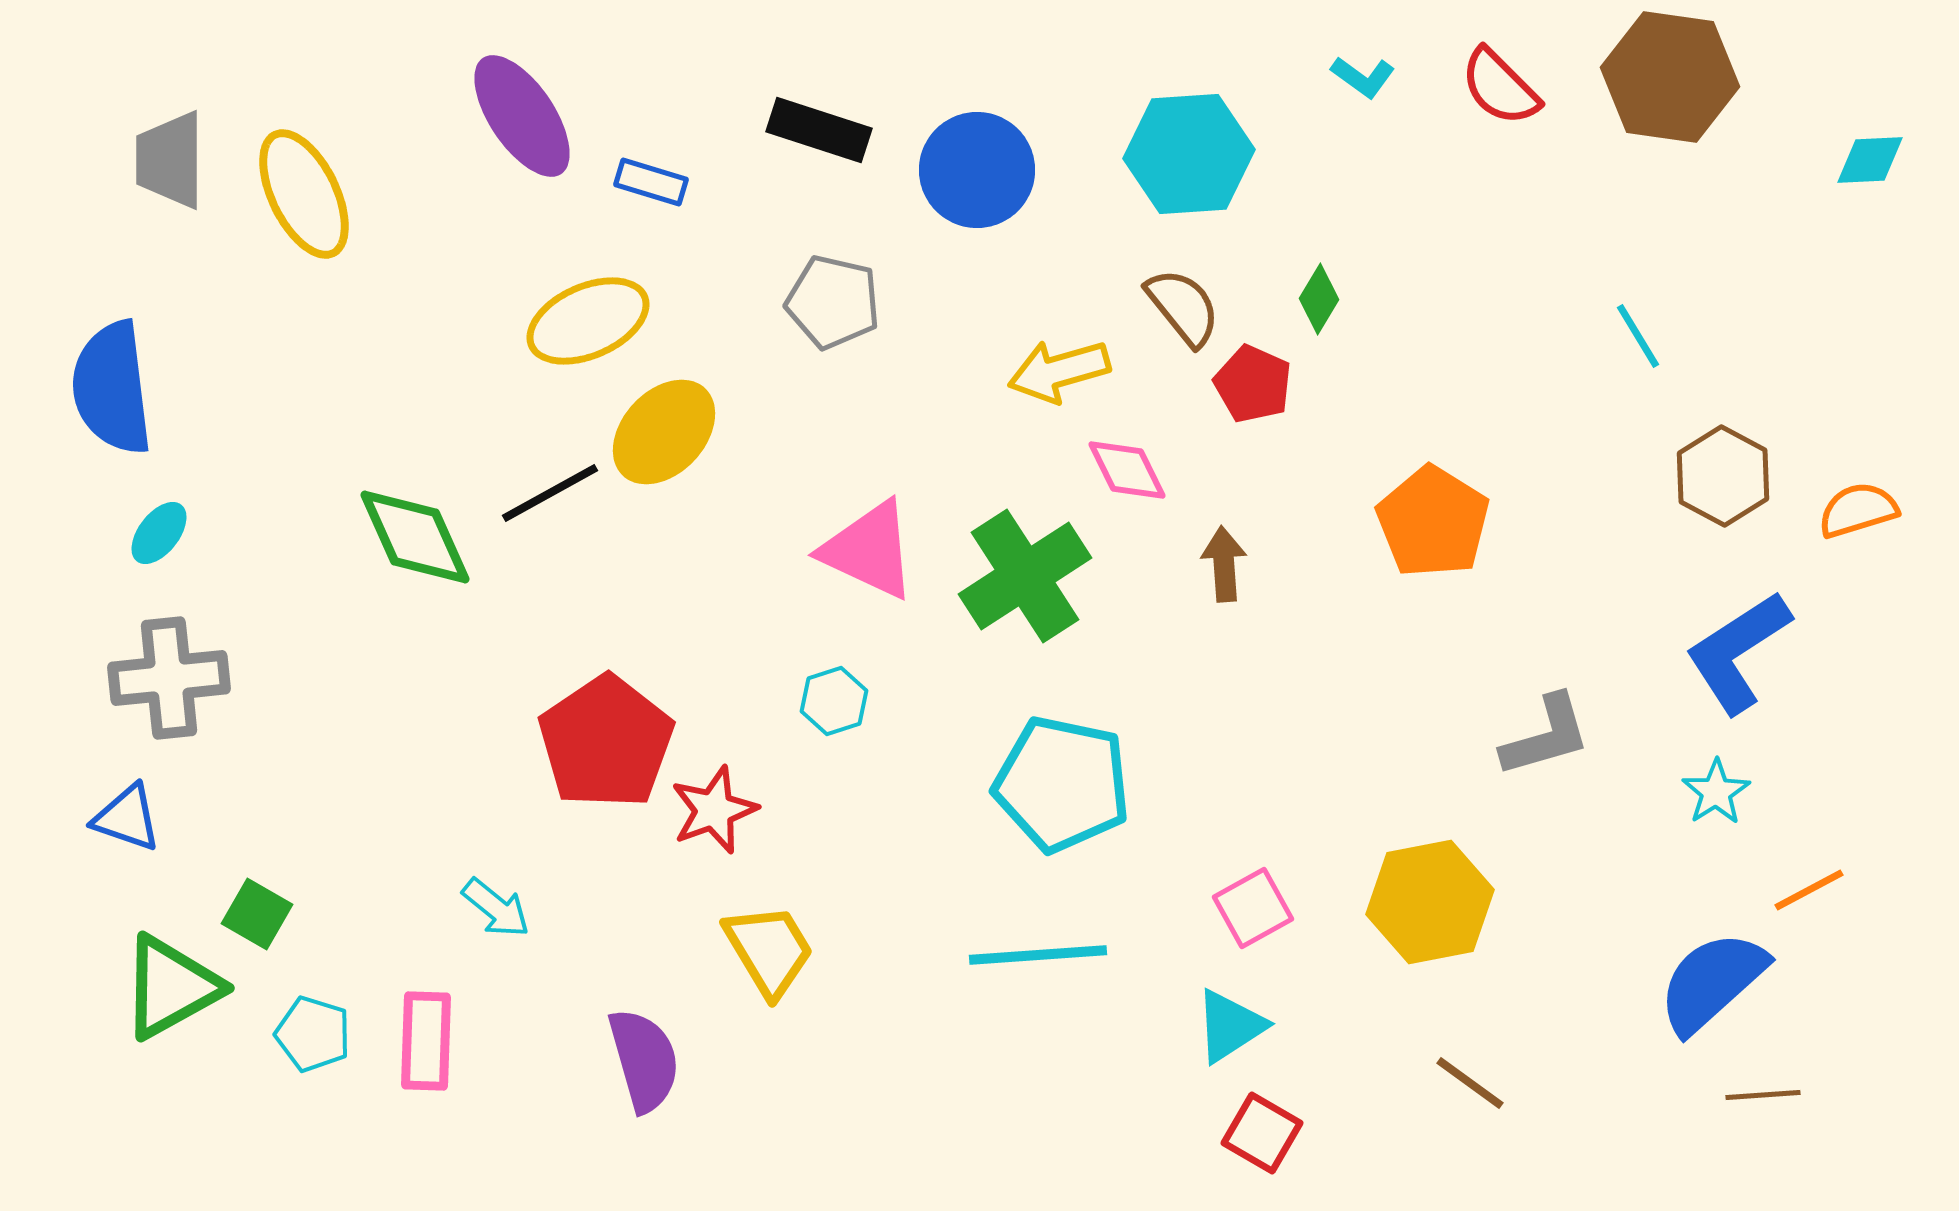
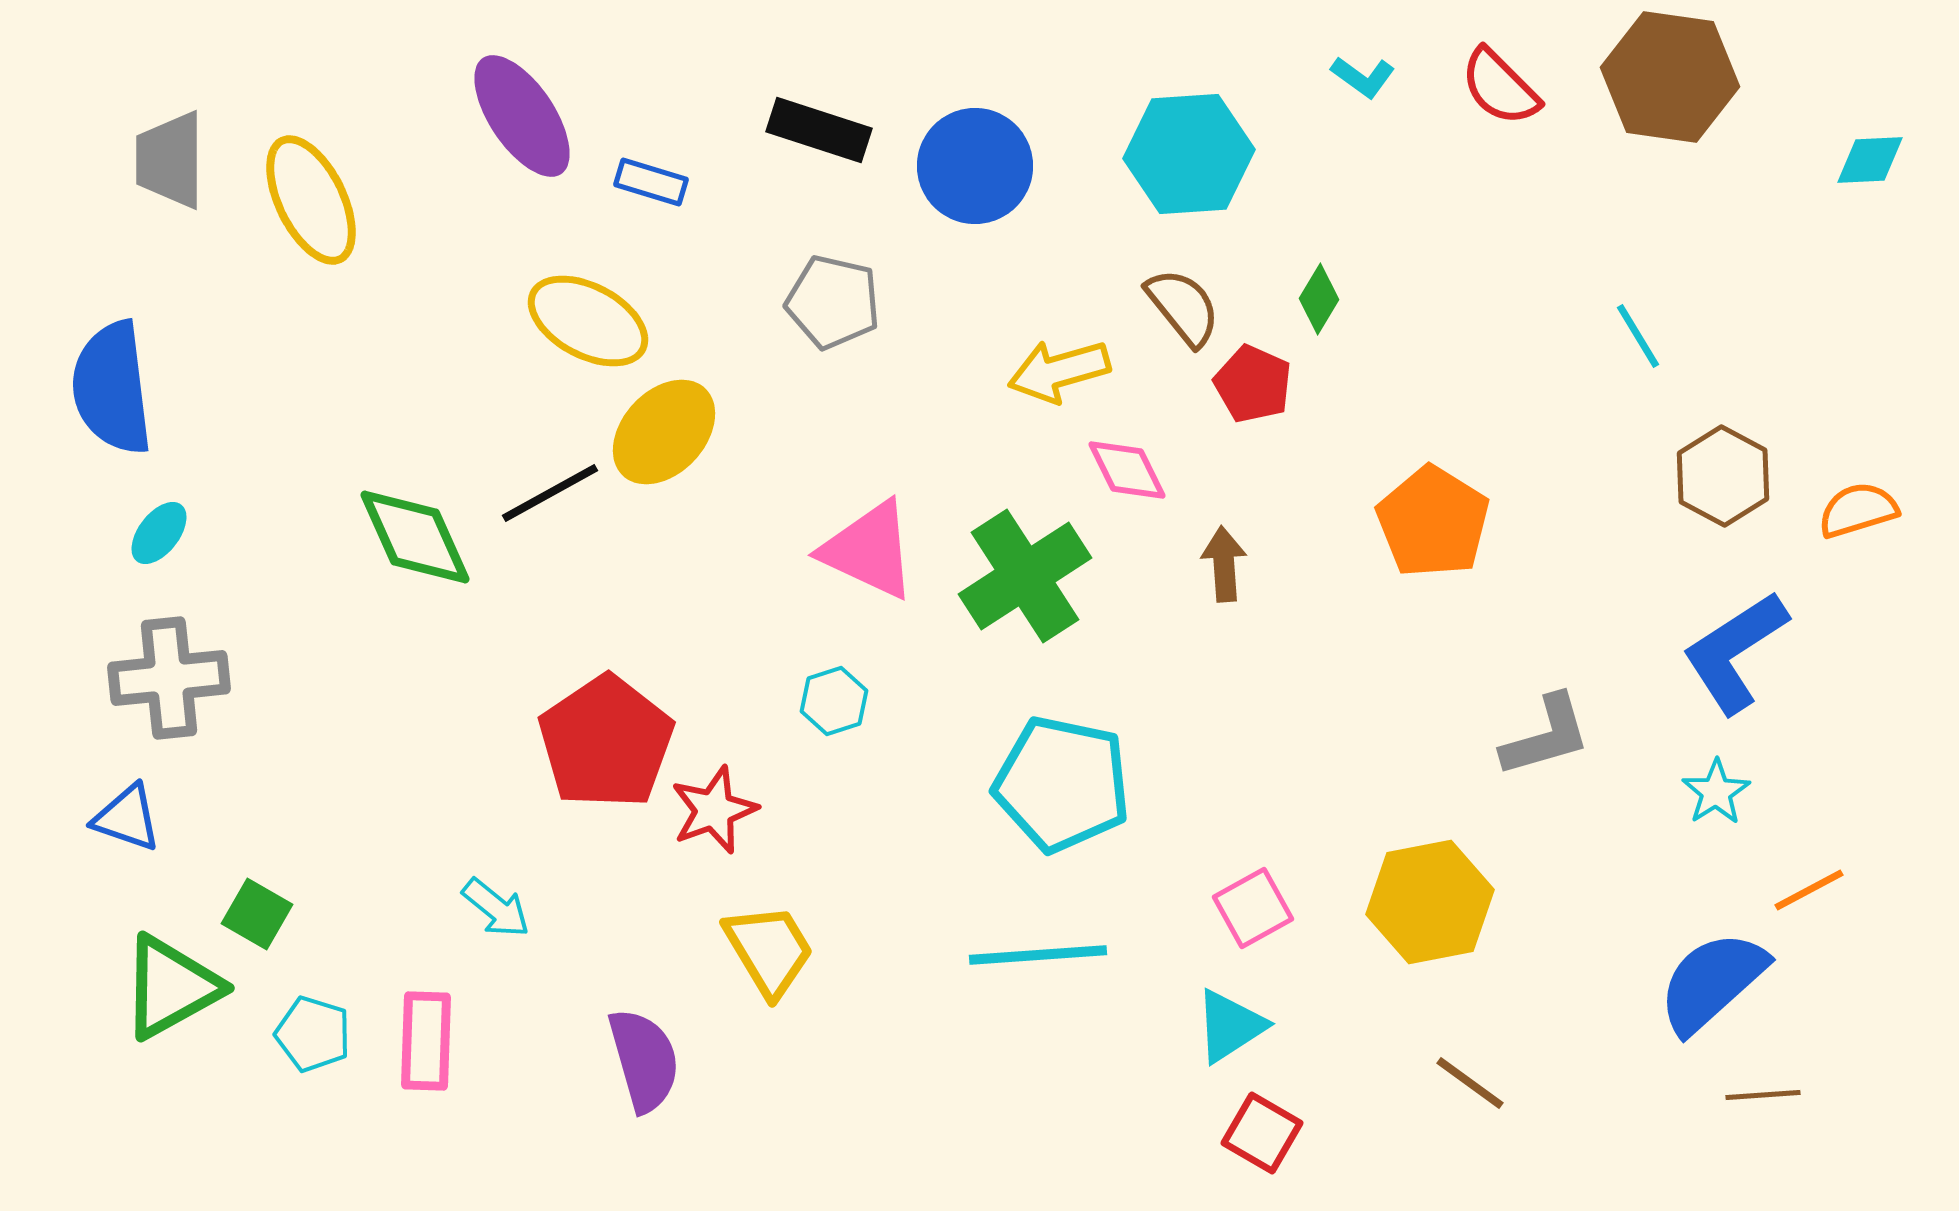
blue circle at (977, 170): moved 2 px left, 4 px up
yellow ellipse at (304, 194): moved 7 px right, 6 px down
yellow ellipse at (588, 321): rotated 52 degrees clockwise
blue L-shape at (1738, 652): moved 3 px left
